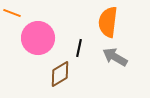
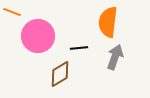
orange line: moved 1 px up
pink circle: moved 2 px up
black line: rotated 72 degrees clockwise
gray arrow: rotated 80 degrees clockwise
